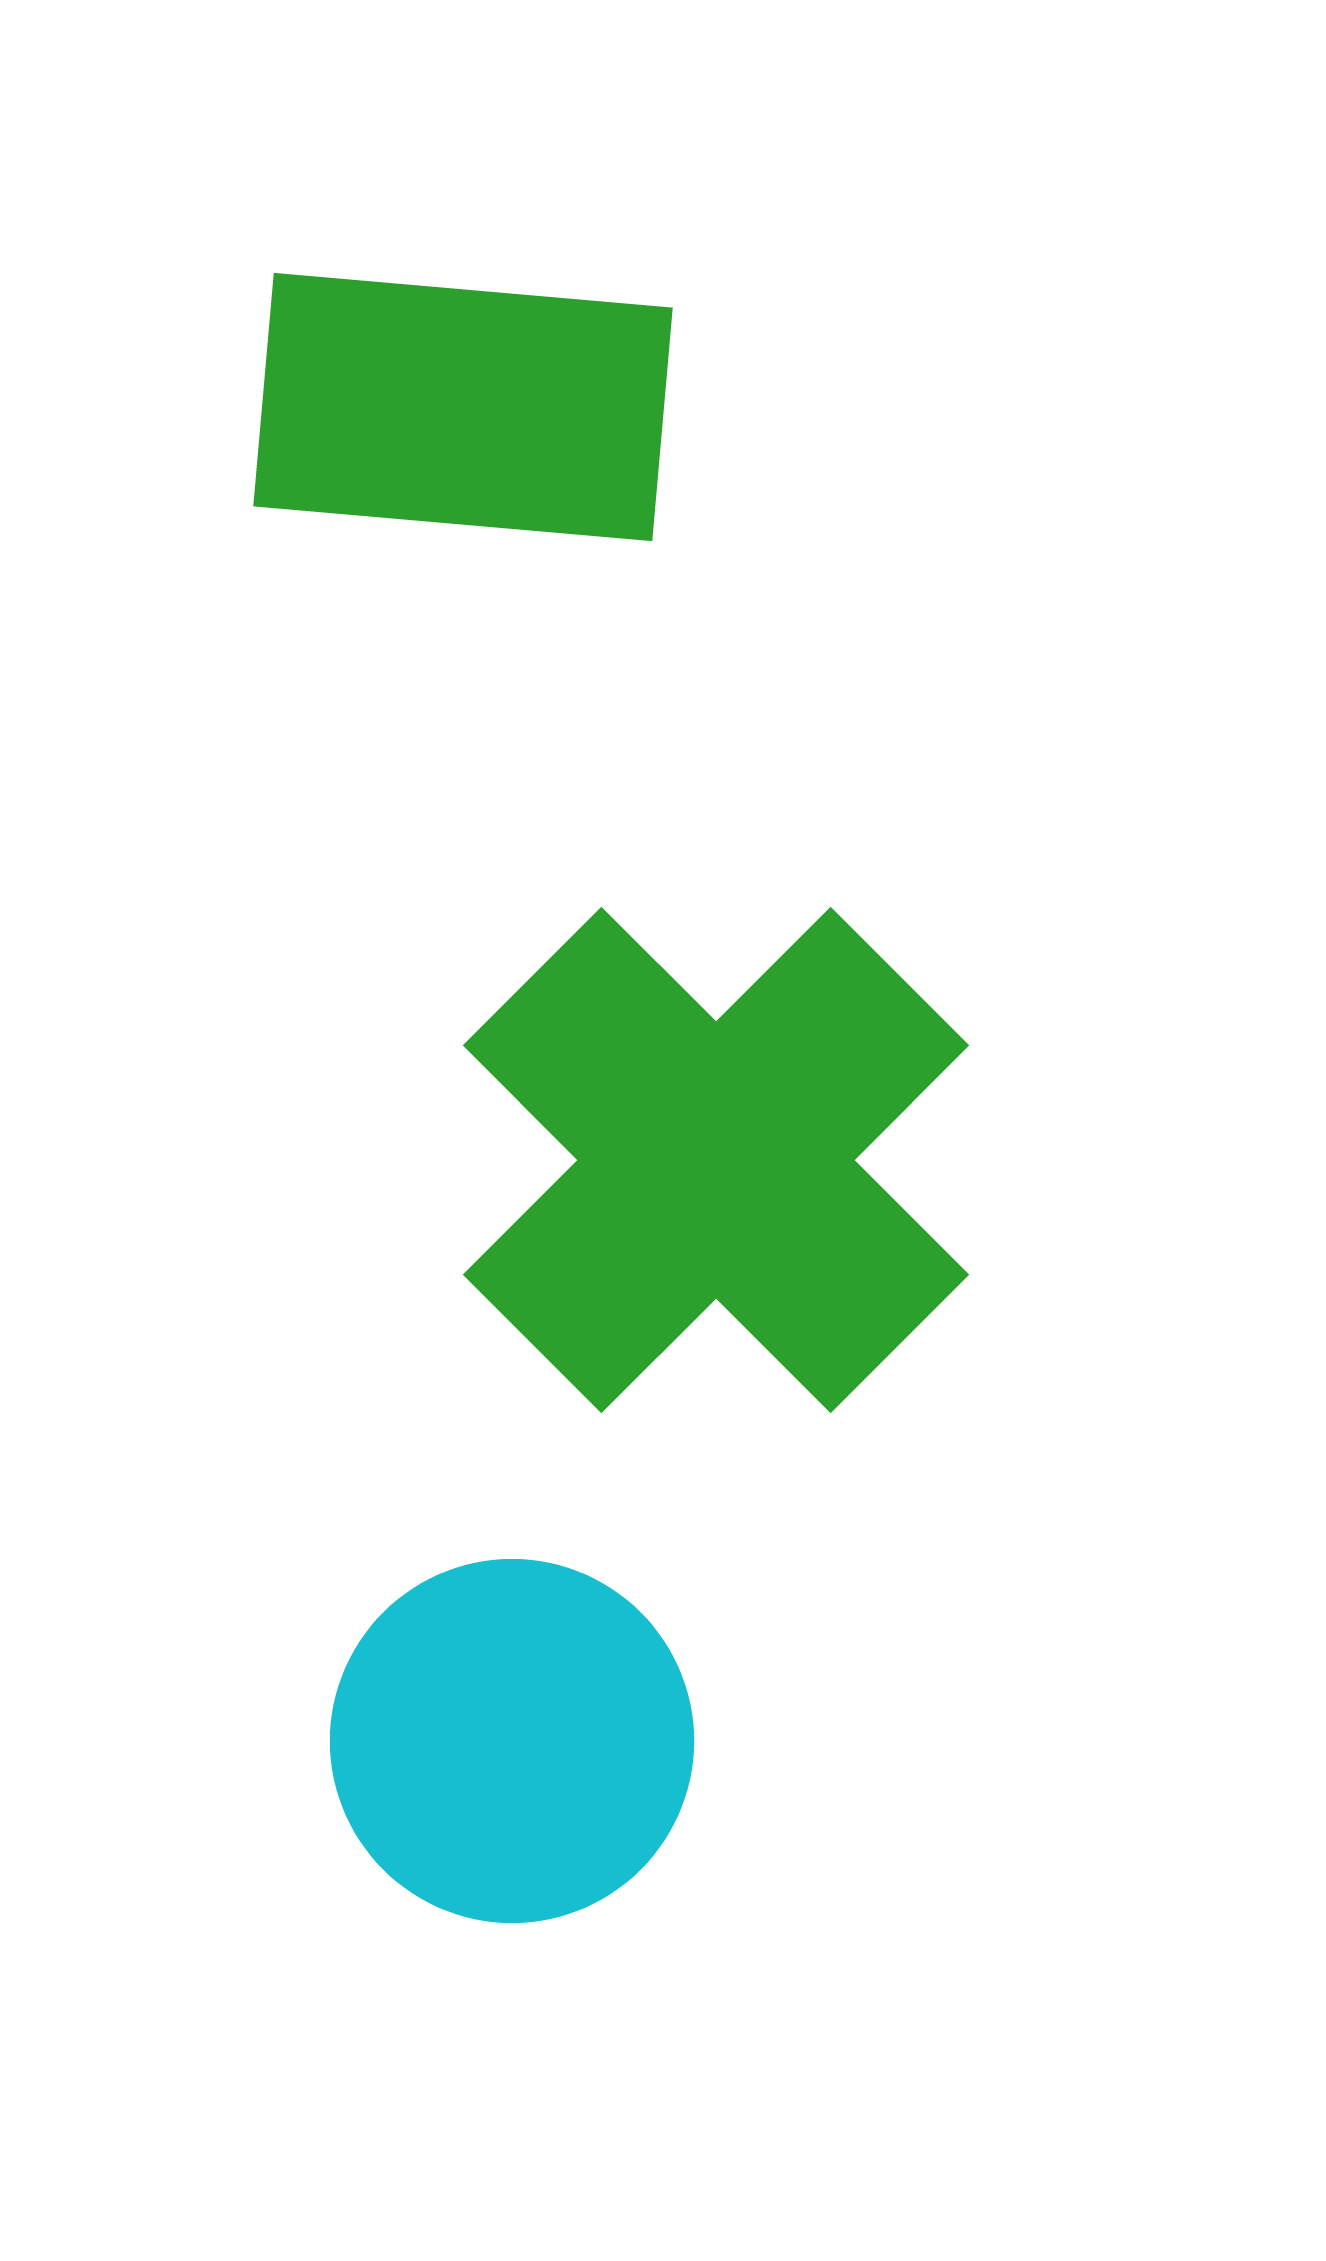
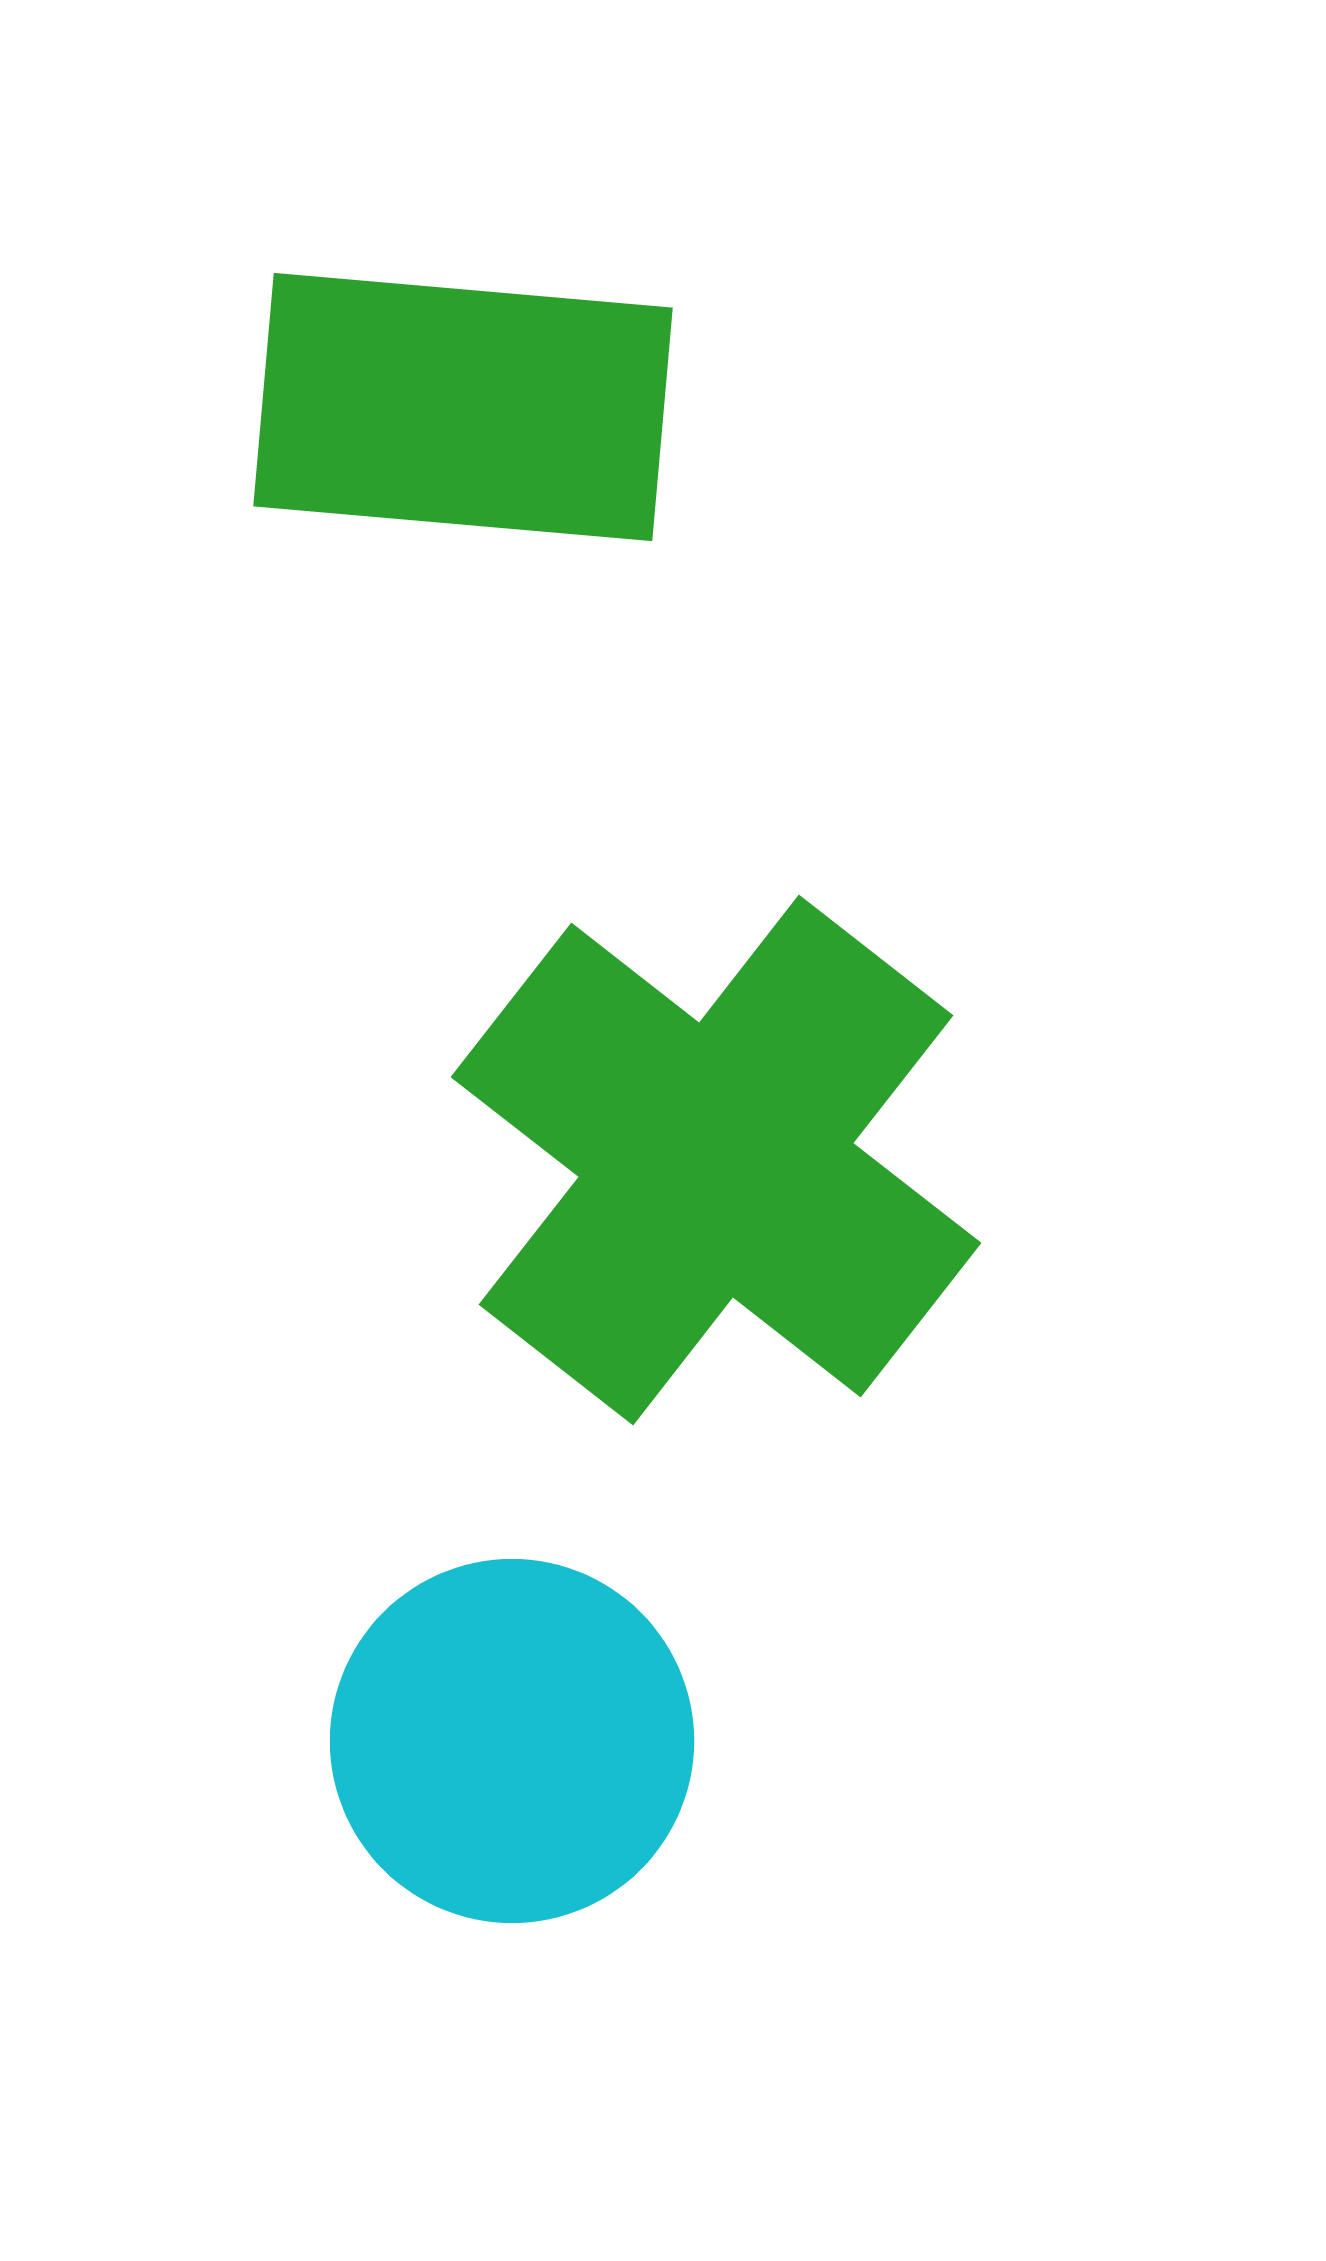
green cross: rotated 7 degrees counterclockwise
